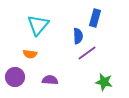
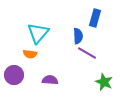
cyan triangle: moved 8 px down
purple line: rotated 66 degrees clockwise
purple circle: moved 1 px left, 2 px up
green star: rotated 12 degrees clockwise
